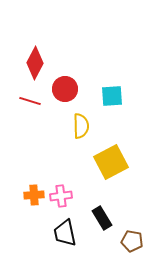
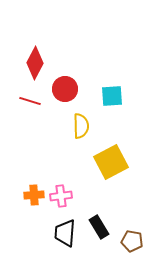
black rectangle: moved 3 px left, 9 px down
black trapezoid: rotated 16 degrees clockwise
